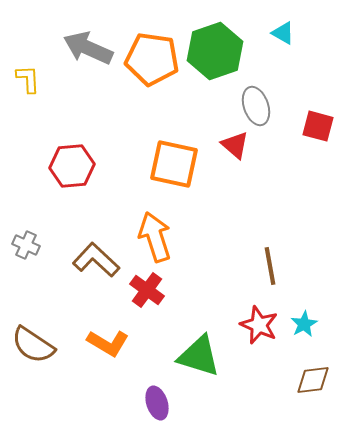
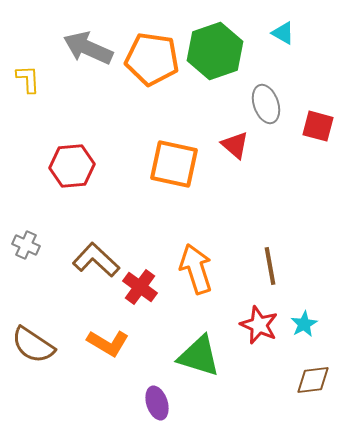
gray ellipse: moved 10 px right, 2 px up
orange arrow: moved 41 px right, 32 px down
red cross: moved 7 px left, 3 px up
